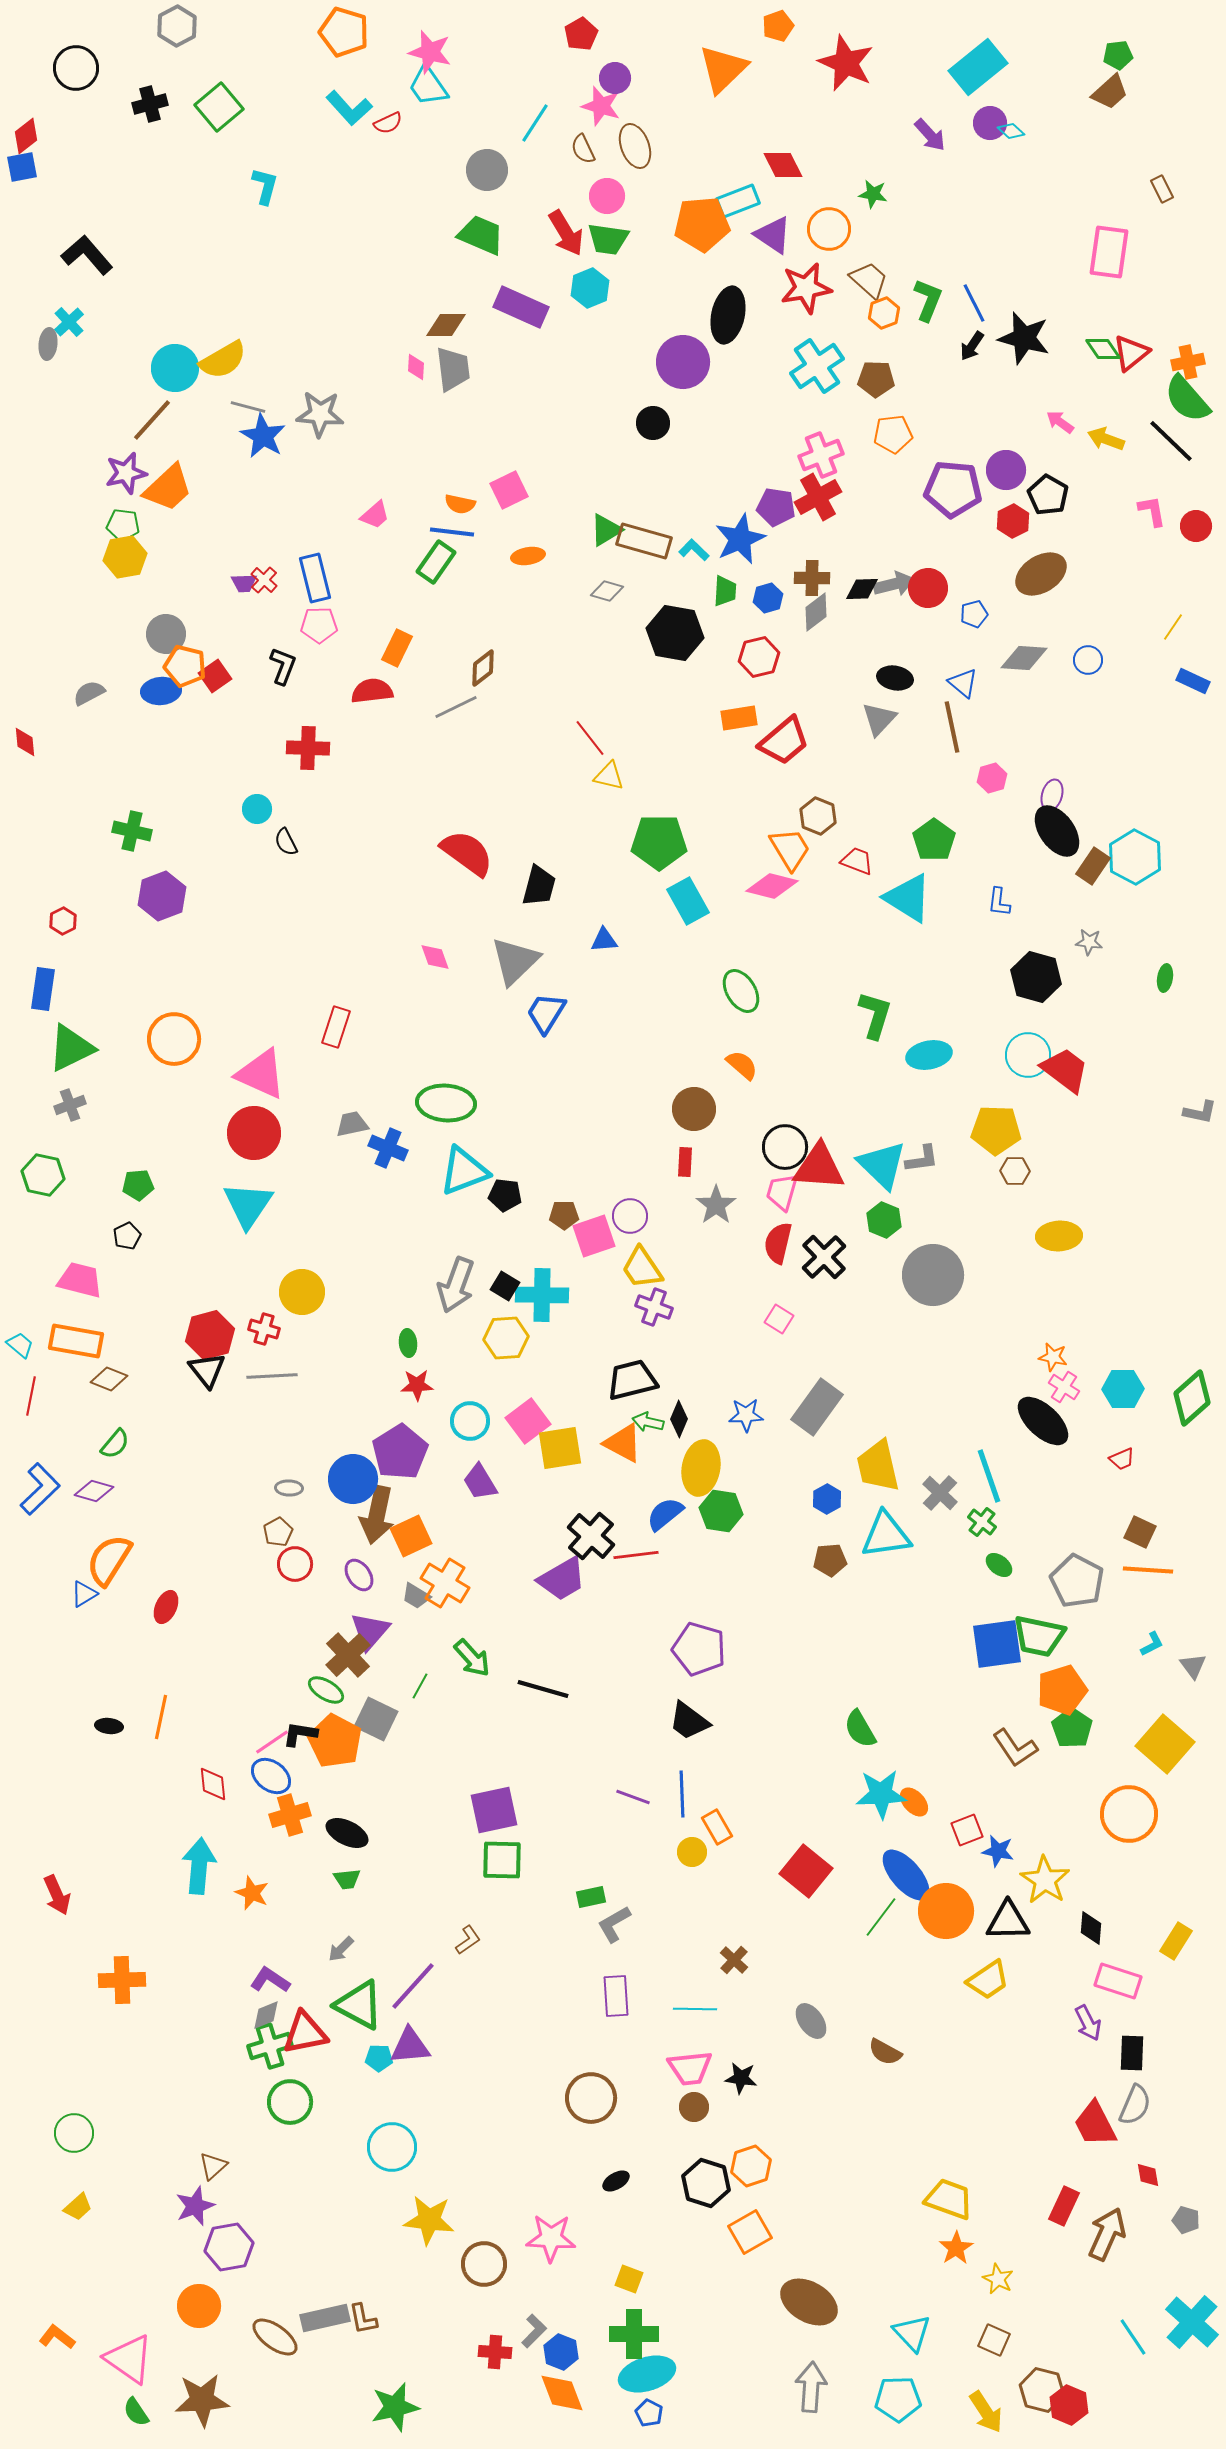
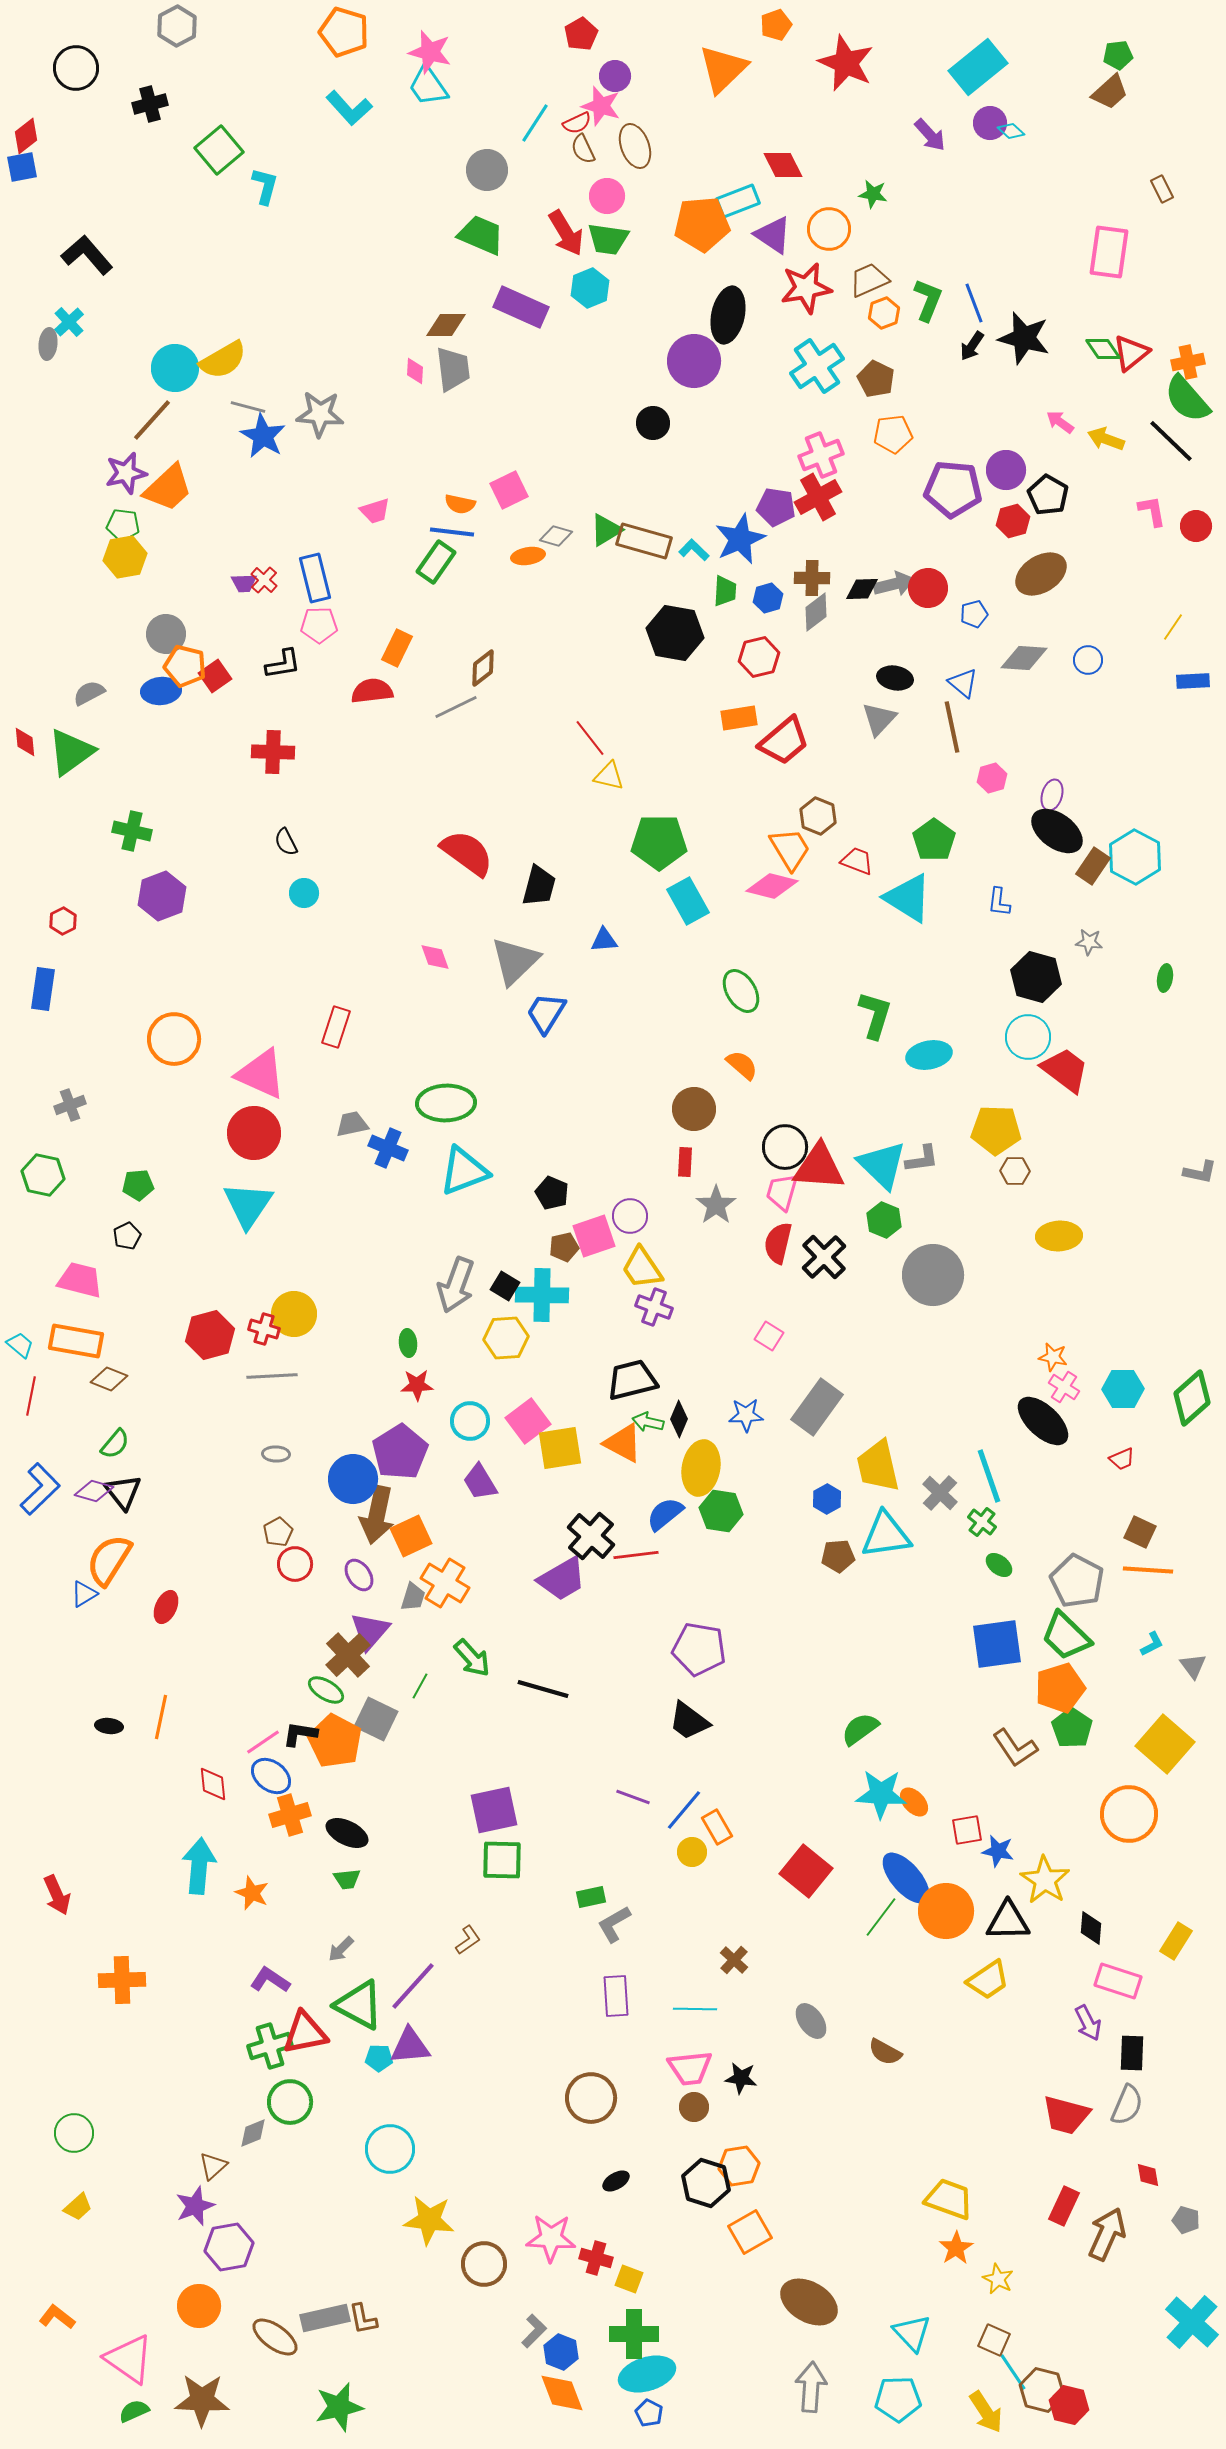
orange pentagon at (778, 26): moved 2 px left, 1 px up
purple circle at (615, 78): moved 2 px up
green square at (219, 107): moved 43 px down
red semicircle at (388, 123): moved 189 px right
brown trapezoid at (869, 280): rotated 66 degrees counterclockwise
blue line at (974, 303): rotated 6 degrees clockwise
purple circle at (683, 362): moved 11 px right, 1 px up
pink diamond at (416, 367): moved 1 px left, 4 px down
brown pentagon at (876, 379): rotated 24 degrees clockwise
pink trapezoid at (375, 515): moved 4 px up; rotated 24 degrees clockwise
red hexagon at (1013, 521): rotated 12 degrees clockwise
gray diamond at (607, 591): moved 51 px left, 55 px up
black L-shape at (283, 666): moved 2 px up; rotated 60 degrees clockwise
blue rectangle at (1193, 681): rotated 28 degrees counterclockwise
red cross at (308, 748): moved 35 px left, 4 px down
cyan circle at (257, 809): moved 47 px right, 84 px down
black ellipse at (1057, 831): rotated 18 degrees counterclockwise
green triangle at (71, 1048): moved 296 px up; rotated 10 degrees counterclockwise
cyan circle at (1028, 1055): moved 18 px up
green ellipse at (446, 1103): rotated 6 degrees counterclockwise
gray L-shape at (1200, 1112): moved 60 px down
black pentagon at (505, 1195): moved 47 px right, 2 px up; rotated 16 degrees clockwise
brown pentagon at (564, 1215): moved 32 px down; rotated 12 degrees counterclockwise
yellow circle at (302, 1292): moved 8 px left, 22 px down
pink square at (779, 1319): moved 10 px left, 17 px down
black triangle at (207, 1370): moved 84 px left, 122 px down
gray ellipse at (289, 1488): moved 13 px left, 34 px up
brown pentagon at (830, 1560): moved 8 px right, 4 px up
gray trapezoid at (416, 1596): moved 3 px left, 1 px down; rotated 104 degrees counterclockwise
green trapezoid at (1039, 1636): moved 27 px right; rotated 32 degrees clockwise
purple pentagon at (699, 1649): rotated 6 degrees counterclockwise
orange pentagon at (1062, 1690): moved 2 px left, 2 px up
green semicircle at (860, 1729): rotated 84 degrees clockwise
pink line at (272, 1742): moved 9 px left
blue line at (682, 1794): moved 2 px right, 16 px down; rotated 42 degrees clockwise
cyan star at (881, 1794): rotated 6 degrees clockwise
red square at (967, 1830): rotated 12 degrees clockwise
blue ellipse at (906, 1875): moved 3 px down
gray diamond at (266, 2015): moved 13 px left, 118 px down
gray semicircle at (1135, 2105): moved 8 px left
red trapezoid at (1095, 2124): moved 29 px left, 9 px up; rotated 48 degrees counterclockwise
cyan circle at (392, 2147): moved 2 px left, 2 px down
orange hexagon at (751, 2166): moved 12 px left; rotated 9 degrees clockwise
orange L-shape at (57, 2337): moved 20 px up
cyan line at (1133, 2337): moved 120 px left, 35 px down
red cross at (495, 2352): moved 101 px right, 94 px up; rotated 12 degrees clockwise
brown star at (202, 2400): rotated 6 degrees clockwise
red hexagon at (1069, 2405): rotated 9 degrees counterclockwise
green star at (395, 2407): moved 56 px left
green semicircle at (136, 2412): moved 2 px left, 1 px up; rotated 100 degrees clockwise
